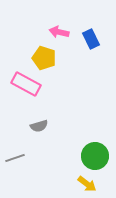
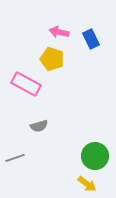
yellow pentagon: moved 8 px right, 1 px down
